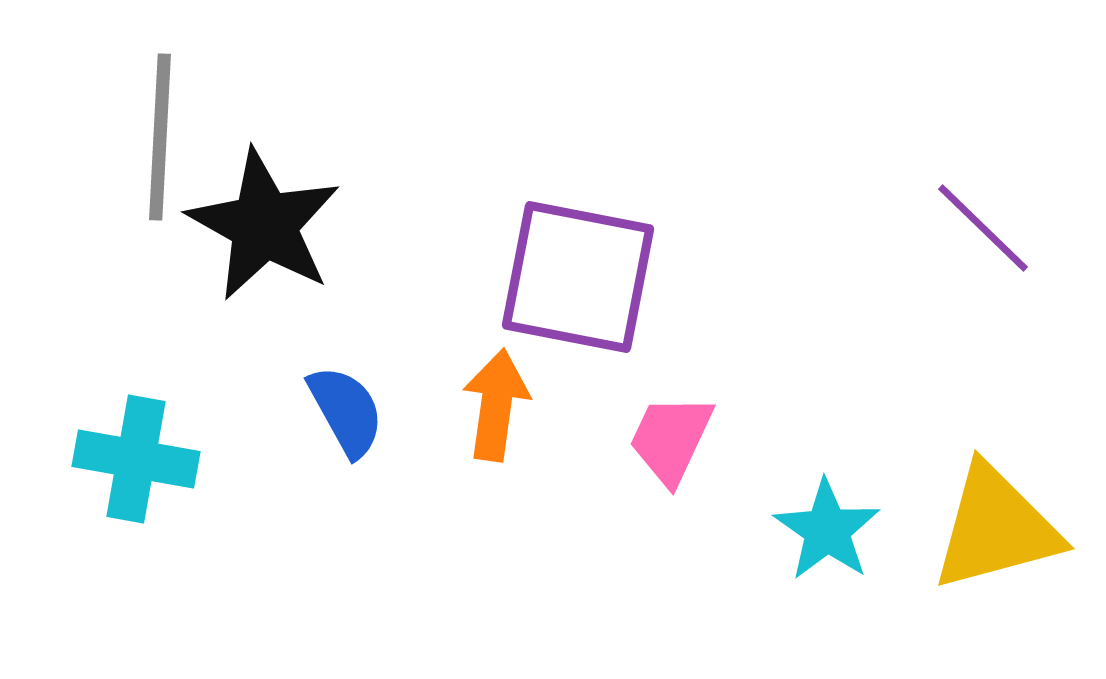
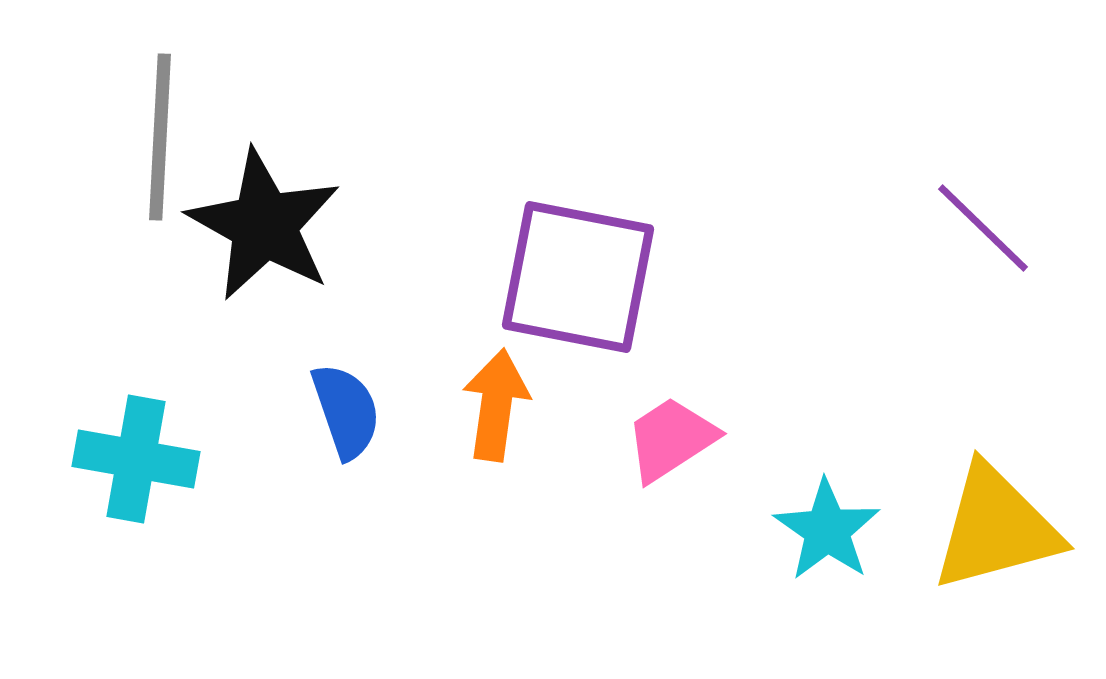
blue semicircle: rotated 10 degrees clockwise
pink trapezoid: rotated 32 degrees clockwise
